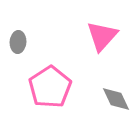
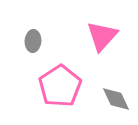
gray ellipse: moved 15 px right, 1 px up
pink pentagon: moved 10 px right, 1 px up
